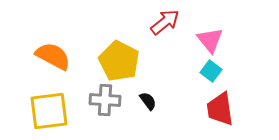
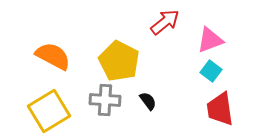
pink triangle: rotated 48 degrees clockwise
yellow square: rotated 24 degrees counterclockwise
